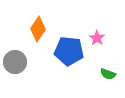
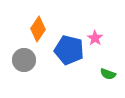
pink star: moved 2 px left
blue pentagon: moved 1 px up; rotated 8 degrees clockwise
gray circle: moved 9 px right, 2 px up
